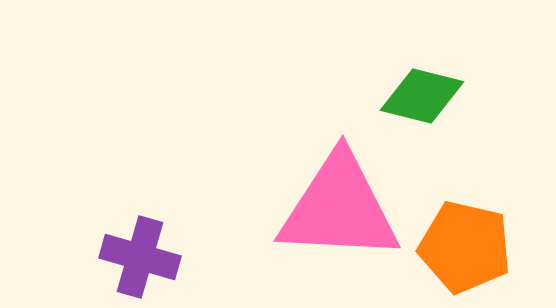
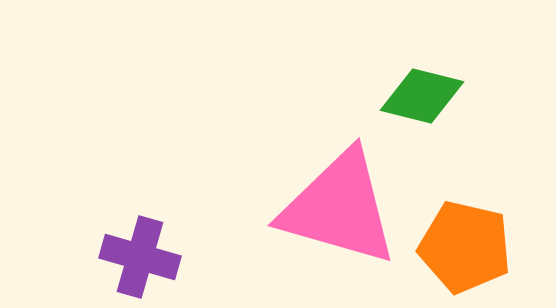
pink triangle: rotated 13 degrees clockwise
